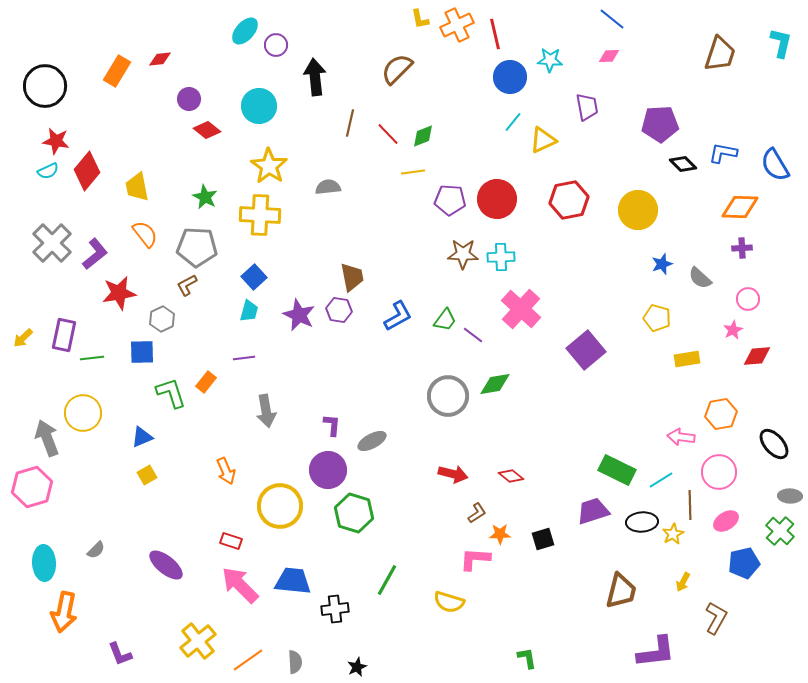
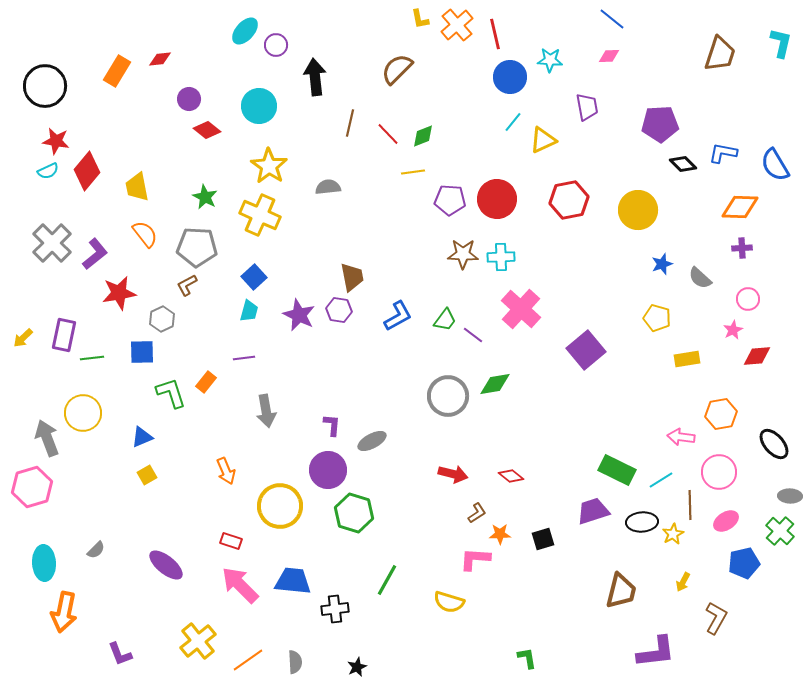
orange cross at (457, 25): rotated 16 degrees counterclockwise
yellow cross at (260, 215): rotated 21 degrees clockwise
